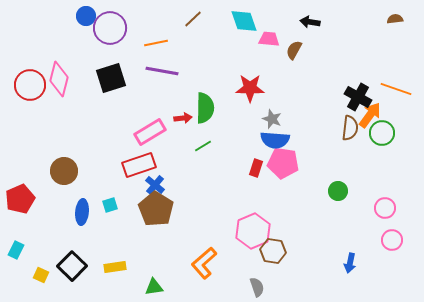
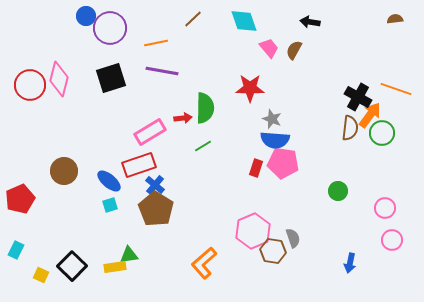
pink trapezoid at (269, 39): moved 9 px down; rotated 45 degrees clockwise
blue ellipse at (82, 212): moved 27 px right, 31 px up; rotated 55 degrees counterclockwise
green triangle at (154, 287): moved 25 px left, 32 px up
gray semicircle at (257, 287): moved 36 px right, 49 px up
